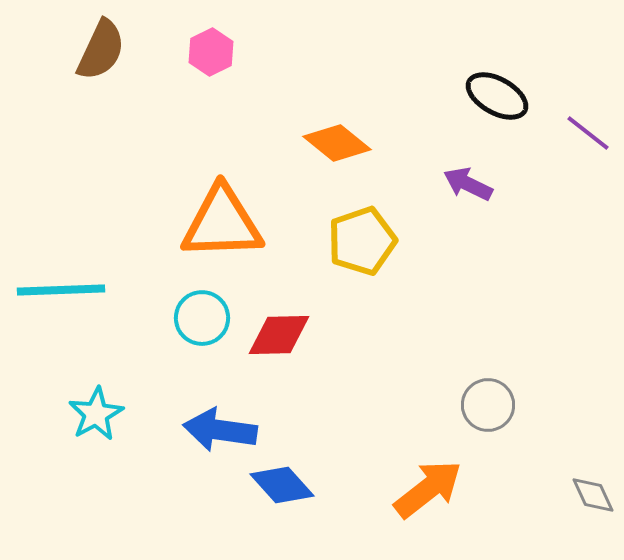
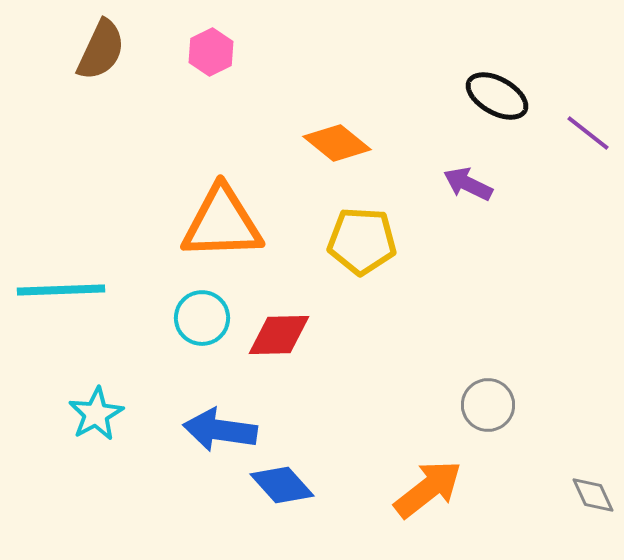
yellow pentagon: rotated 22 degrees clockwise
